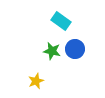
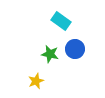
green star: moved 2 px left, 3 px down
